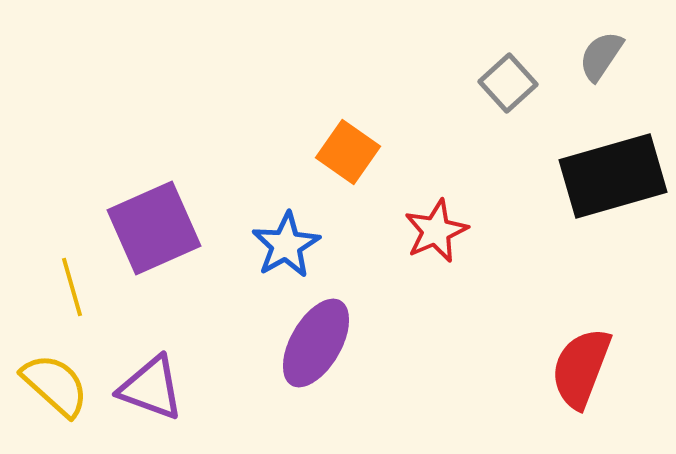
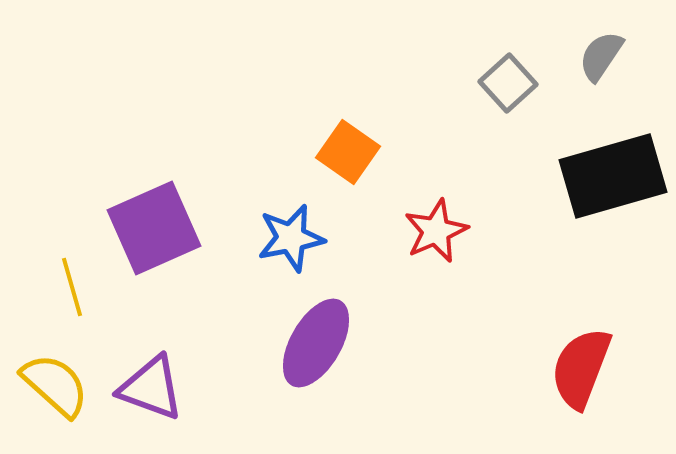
blue star: moved 5 px right, 7 px up; rotated 18 degrees clockwise
